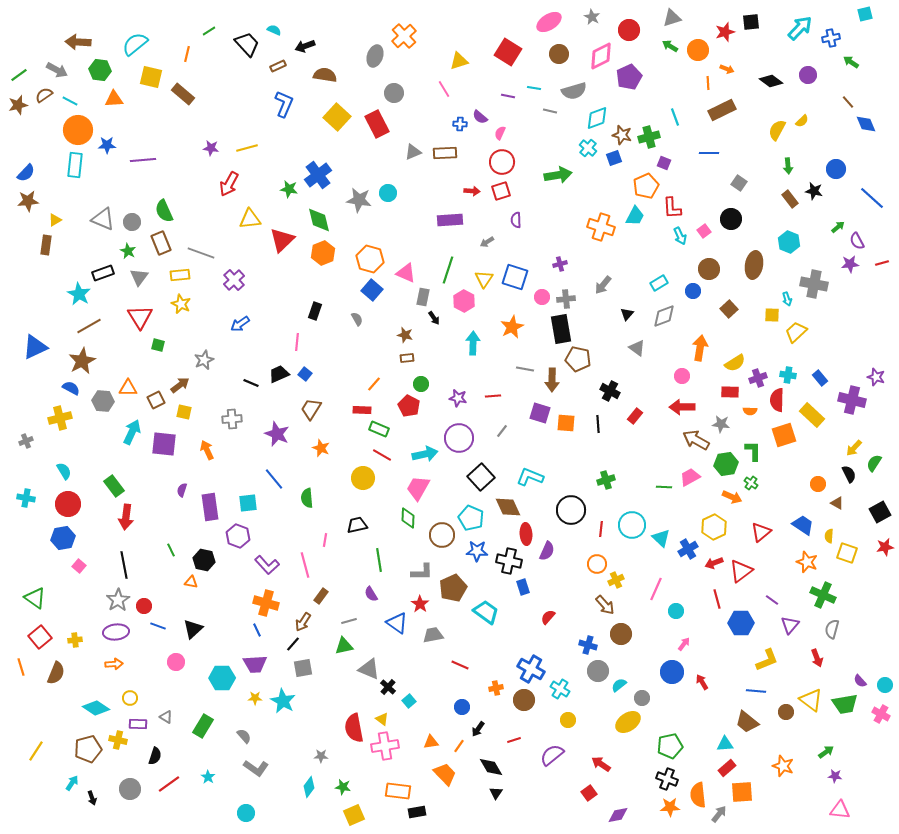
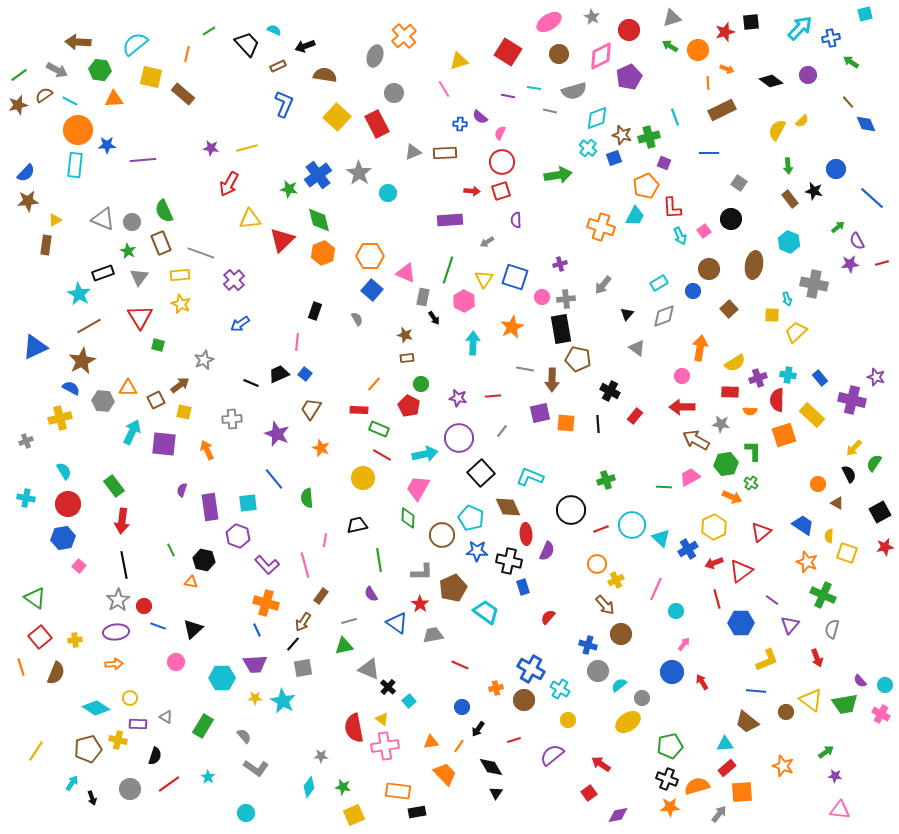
gray star at (359, 200): moved 27 px up; rotated 25 degrees clockwise
orange hexagon at (370, 259): moved 3 px up; rotated 16 degrees counterclockwise
red rectangle at (362, 410): moved 3 px left
purple square at (540, 413): rotated 30 degrees counterclockwise
black square at (481, 477): moved 4 px up
red arrow at (126, 517): moved 4 px left, 4 px down
red line at (601, 529): rotated 63 degrees clockwise
orange semicircle at (698, 795): moved 1 px left, 9 px up; rotated 80 degrees clockwise
